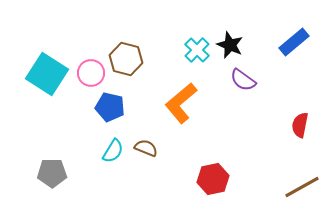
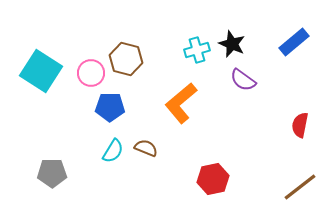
black star: moved 2 px right, 1 px up
cyan cross: rotated 30 degrees clockwise
cyan square: moved 6 px left, 3 px up
blue pentagon: rotated 12 degrees counterclockwise
brown line: moved 2 px left; rotated 9 degrees counterclockwise
